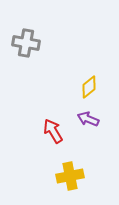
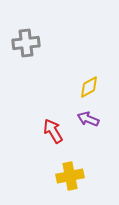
gray cross: rotated 16 degrees counterclockwise
yellow diamond: rotated 10 degrees clockwise
